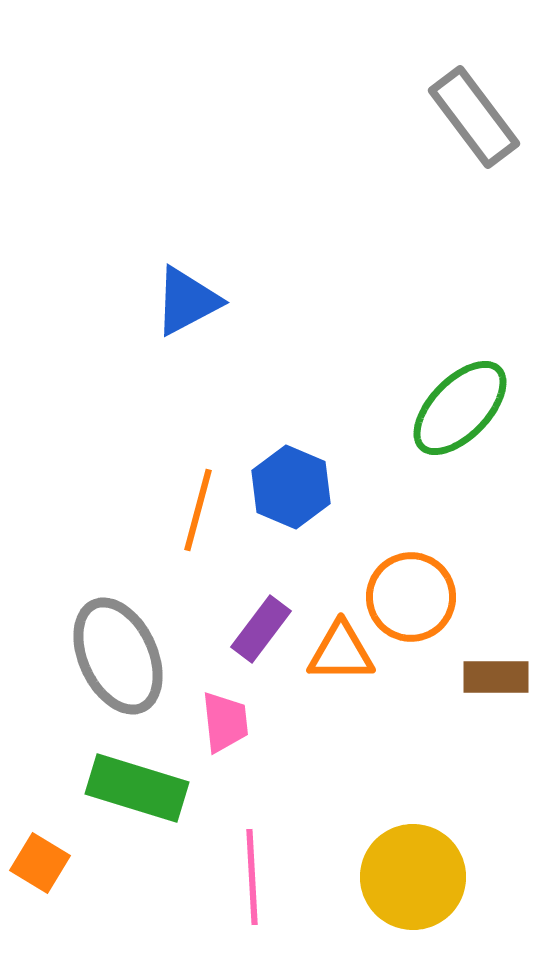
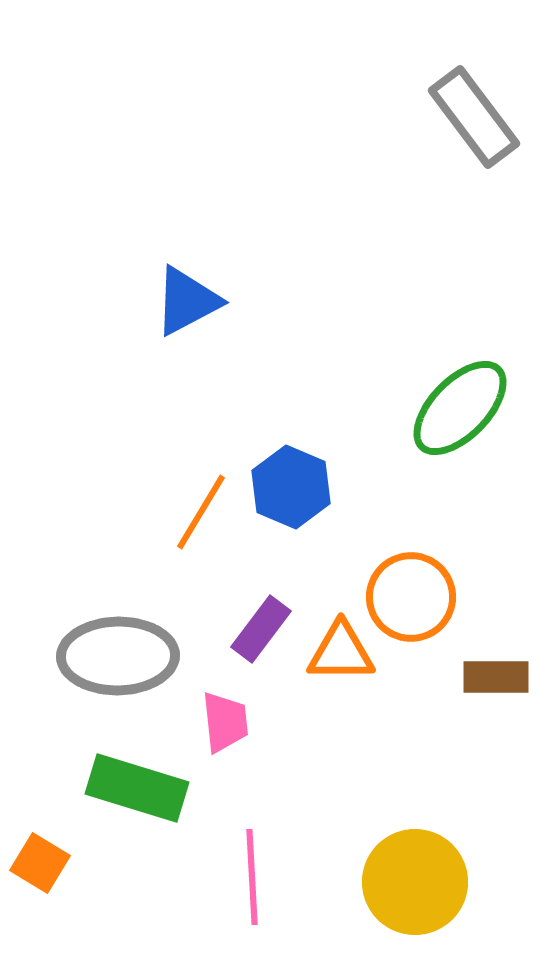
orange line: moved 3 px right, 2 px down; rotated 16 degrees clockwise
gray ellipse: rotated 66 degrees counterclockwise
yellow circle: moved 2 px right, 5 px down
